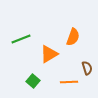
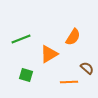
orange semicircle: rotated 12 degrees clockwise
brown semicircle: rotated 32 degrees counterclockwise
green square: moved 7 px left, 6 px up; rotated 24 degrees counterclockwise
